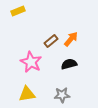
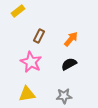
yellow rectangle: rotated 16 degrees counterclockwise
brown rectangle: moved 12 px left, 5 px up; rotated 24 degrees counterclockwise
black semicircle: rotated 14 degrees counterclockwise
gray star: moved 2 px right, 1 px down
